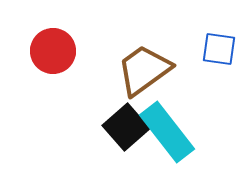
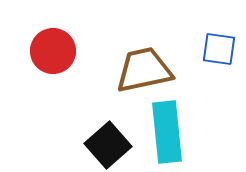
brown trapezoid: rotated 24 degrees clockwise
black square: moved 18 px left, 18 px down
cyan rectangle: rotated 32 degrees clockwise
